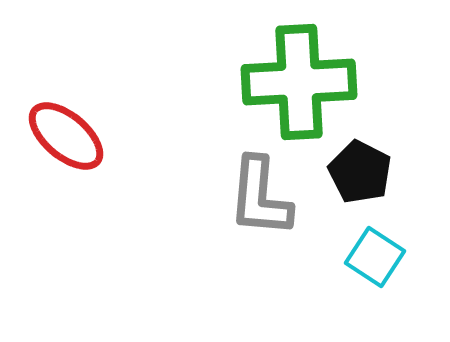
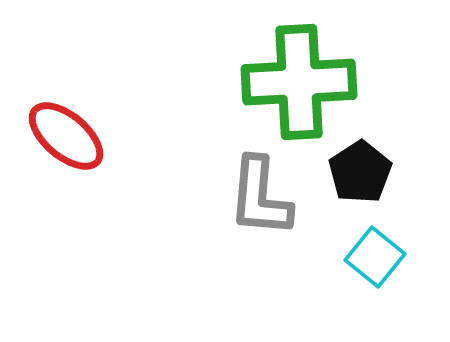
black pentagon: rotated 12 degrees clockwise
cyan square: rotated 6 degrees clockwise
